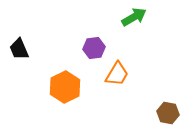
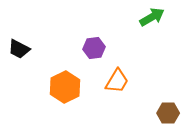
green arrow: moved 18 px right
black trapezoid: rotated 40 degrees counterclockwise
orange trapezoid: moved 7 px down
brown hexagon: rotated 10 degrees counterclockwise
